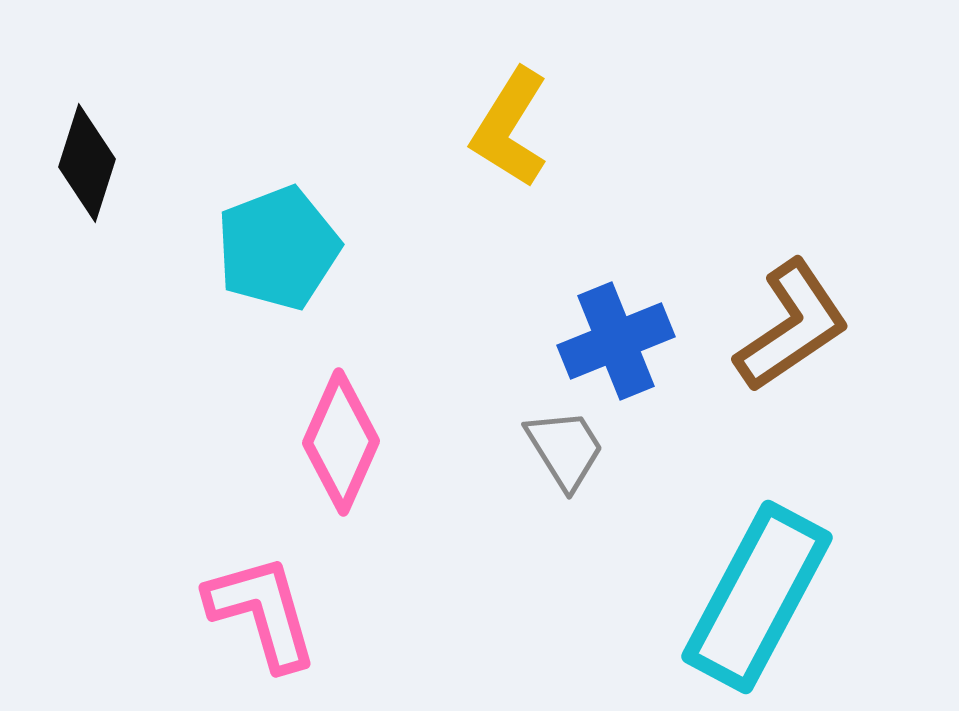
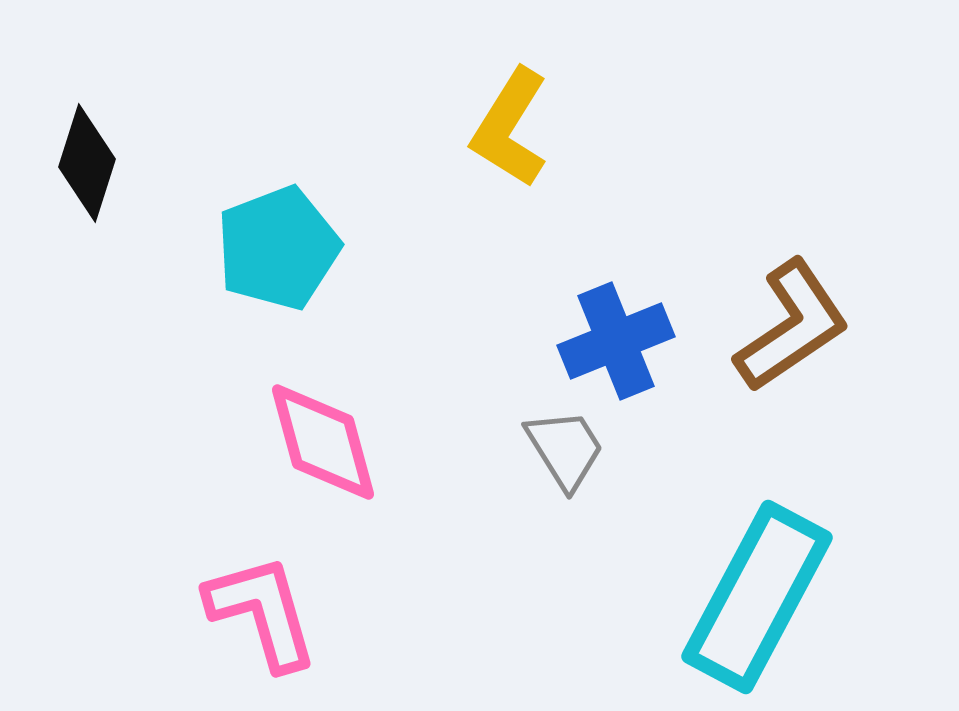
pink diamond: moved 18 px left; rotated 39 degrees counterclockwise
